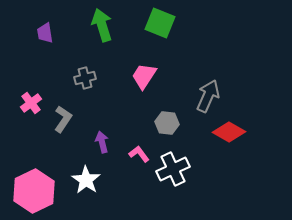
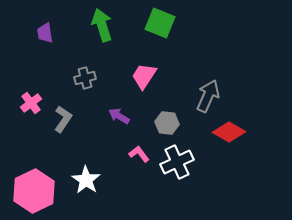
purple arrow: moved 17 px right, 26 px up; rotated 45 degrees counterclockwise
white cross: moved 4 px right, 7 px up
